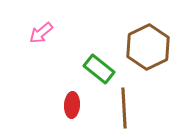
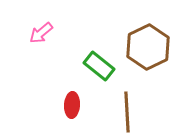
green rectangle: moved 3 px up
brown line: moved 3 px right, 4 px down
